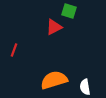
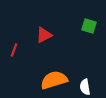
green square: moved 20 px right, 15 px down
red triangle: moved 10 px left, 8 px down
